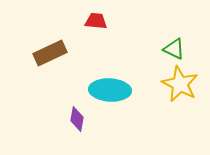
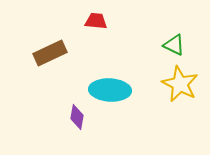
green triangle: moved 4 px up
purple diamond: moved 2 px up
